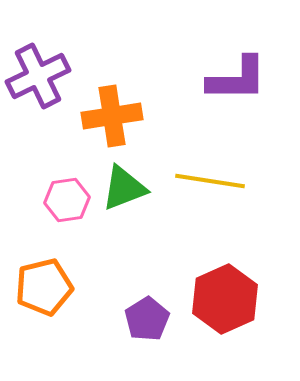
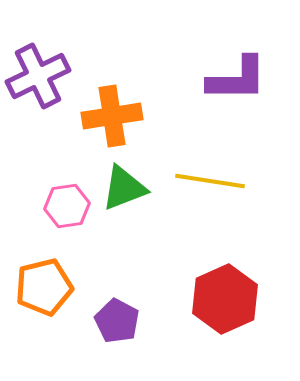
pink hexagon: moved 6 px down
purple pentagon: moved 30 px left, 2 px down; rotated 12 degrees counterclockwise
